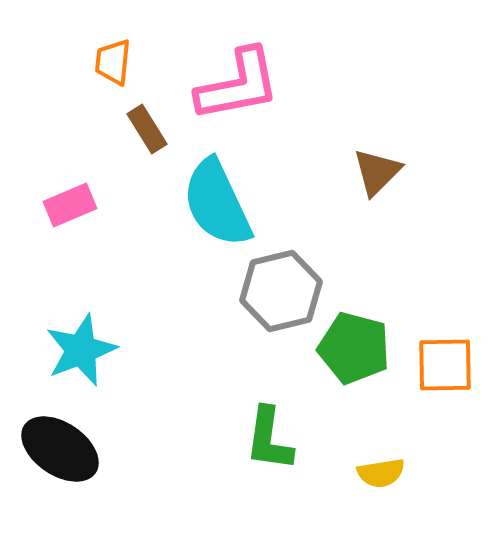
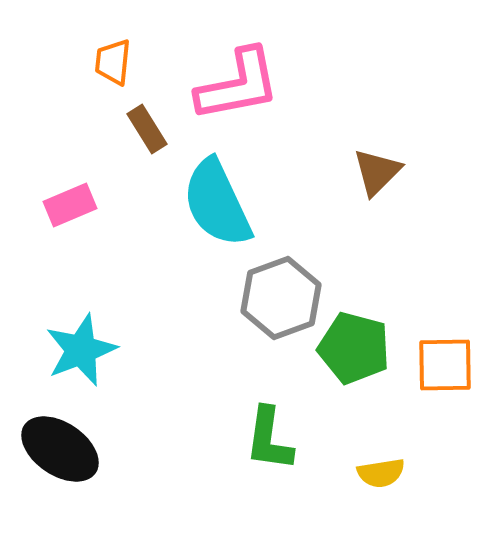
gray hexagon: moved 7 px down; rotated 6 degrees counterclockwise
